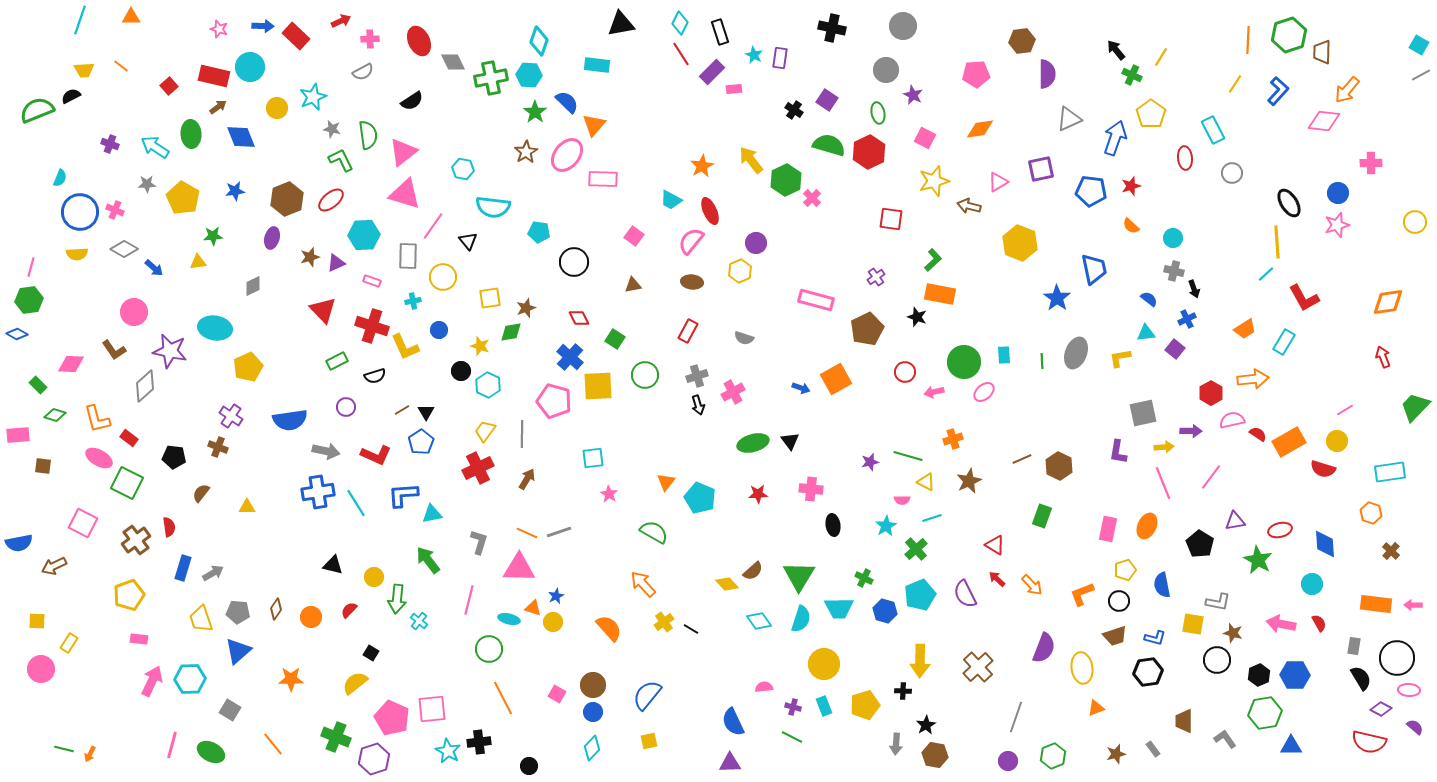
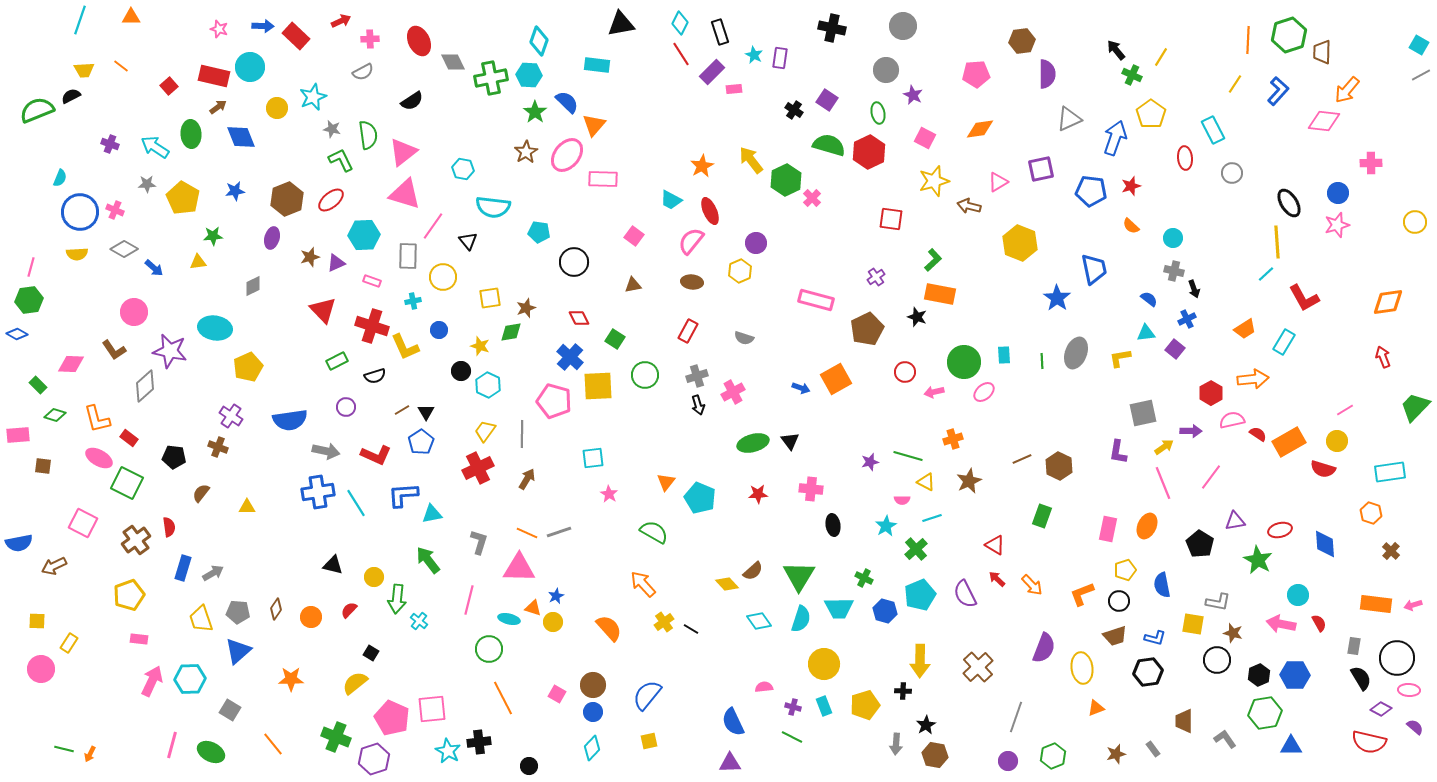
yellow arrow at (1164, 447): rotated 30 degrees counterclockwise
cyan circle at (1312, 584): moved 14 px left, 11 px down
pink arrow at (1413, 605): rotated 18 degrees counterclockwise
